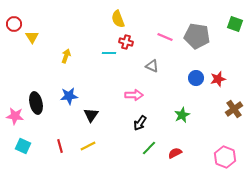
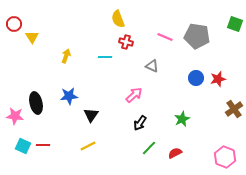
cyan line: moved 4 px left, 4 px down
pink arrow: rotated 42 degrees counterclockwise
green star: moved 4 px down
red line: moved 17 px left, 1 px up; rotated 72 degrees counterclockwise
